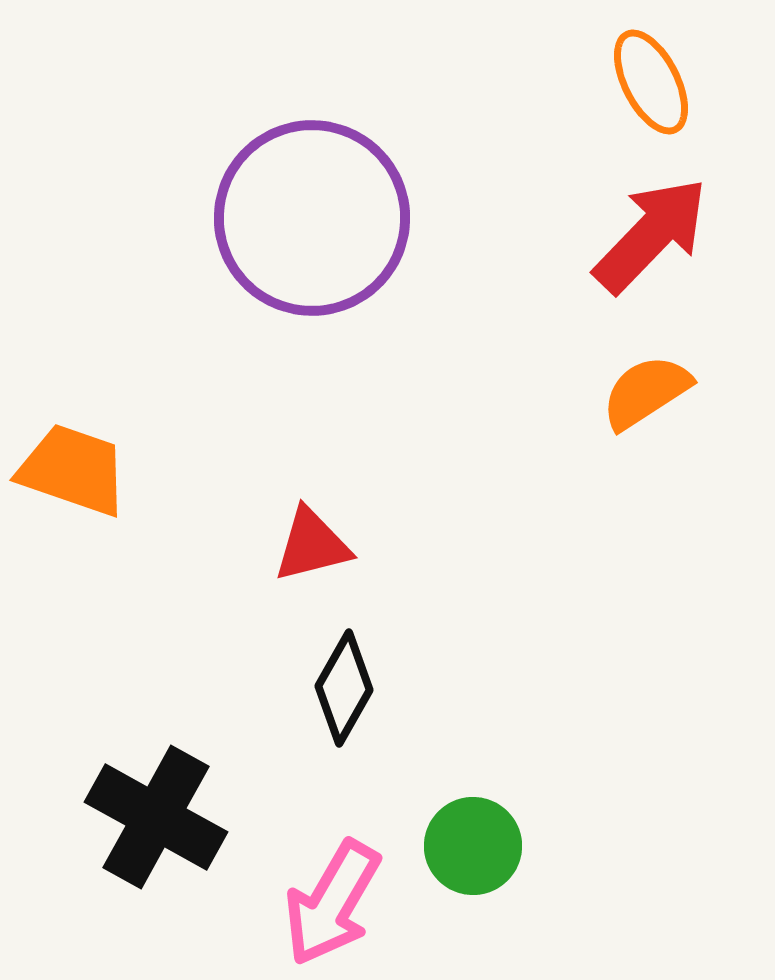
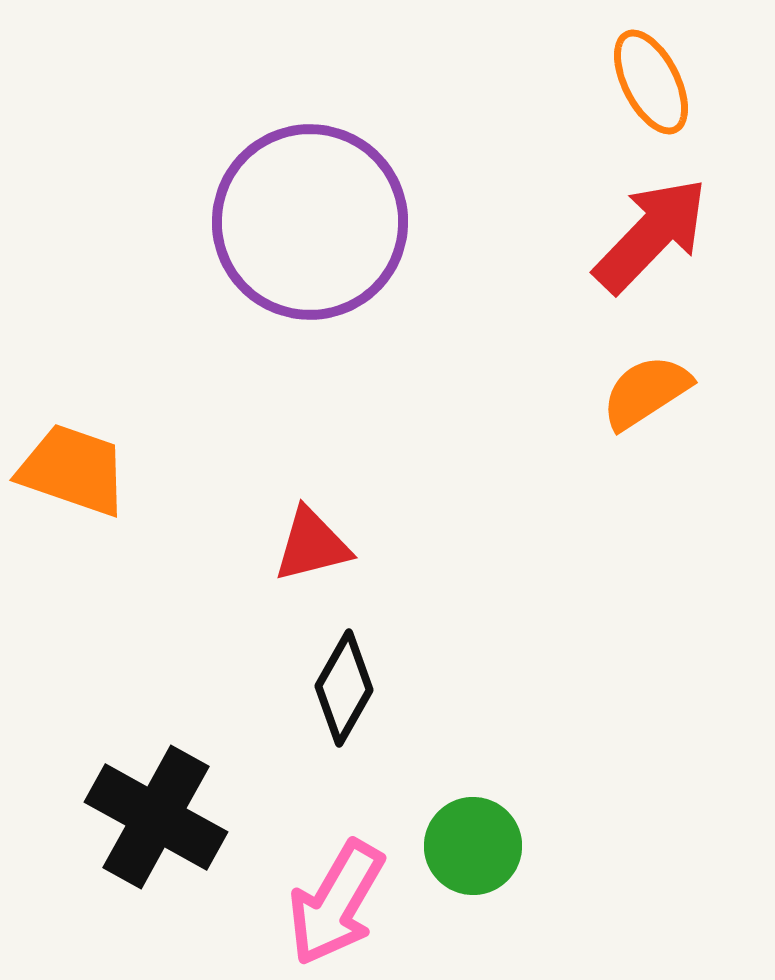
purple circle: moved 2 px left, 4 px down
pink arrow: moved 4 px right
